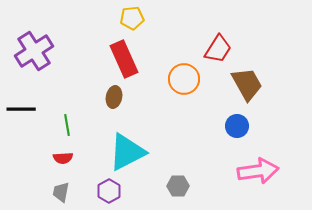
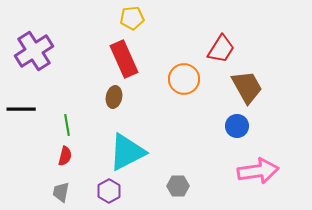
red trapezoid: moved 3 px right
brown trapezoid: moved 3 px down
red semicircle: moved 2 px right, 2 px up; rotated 72 degrees counterclockwise
